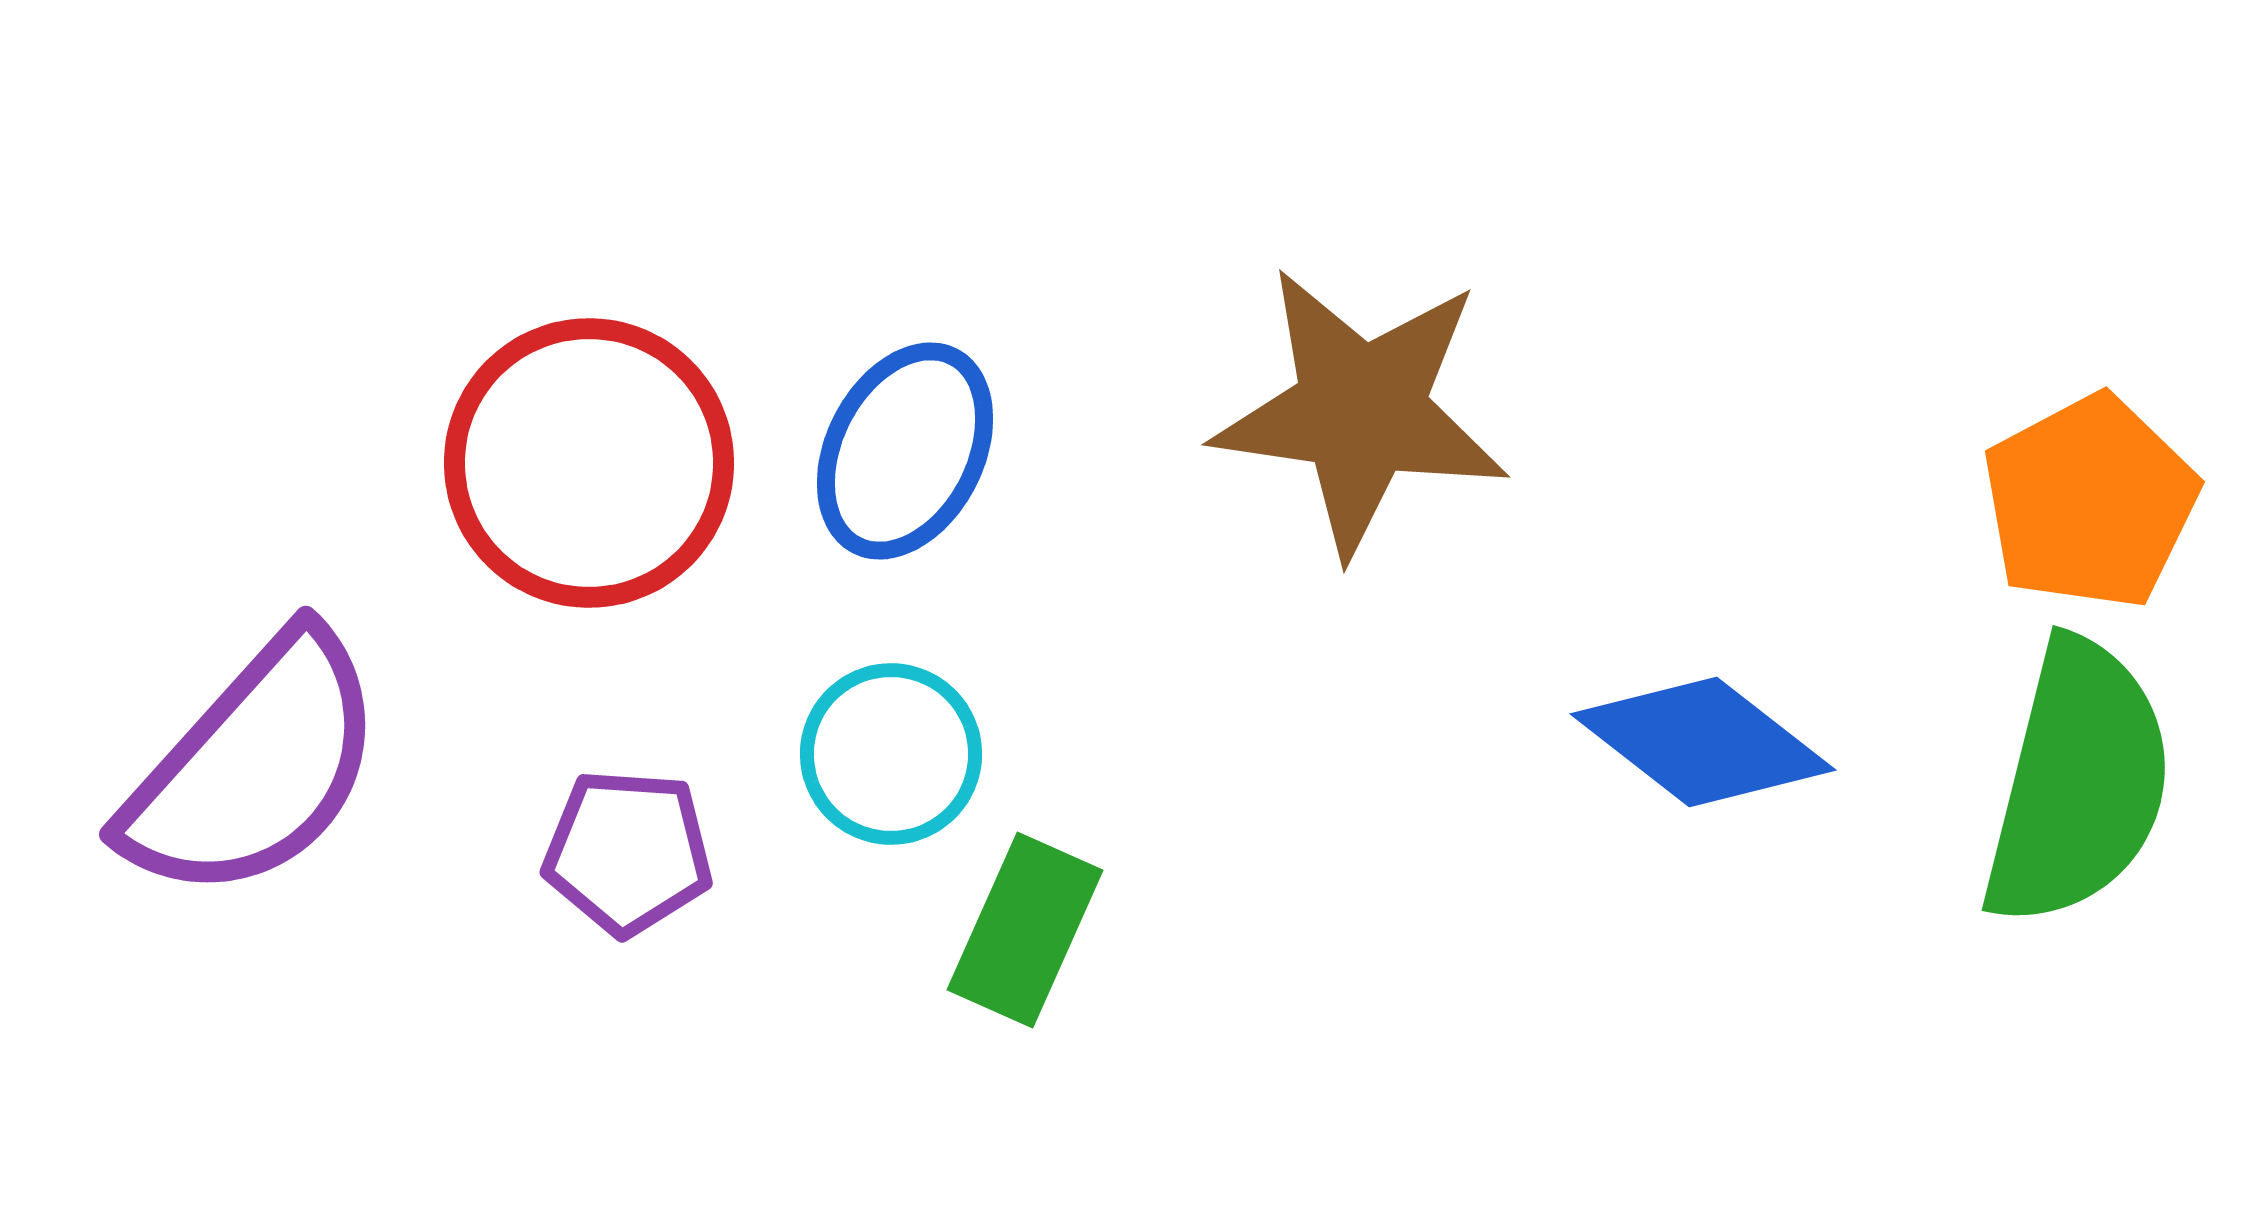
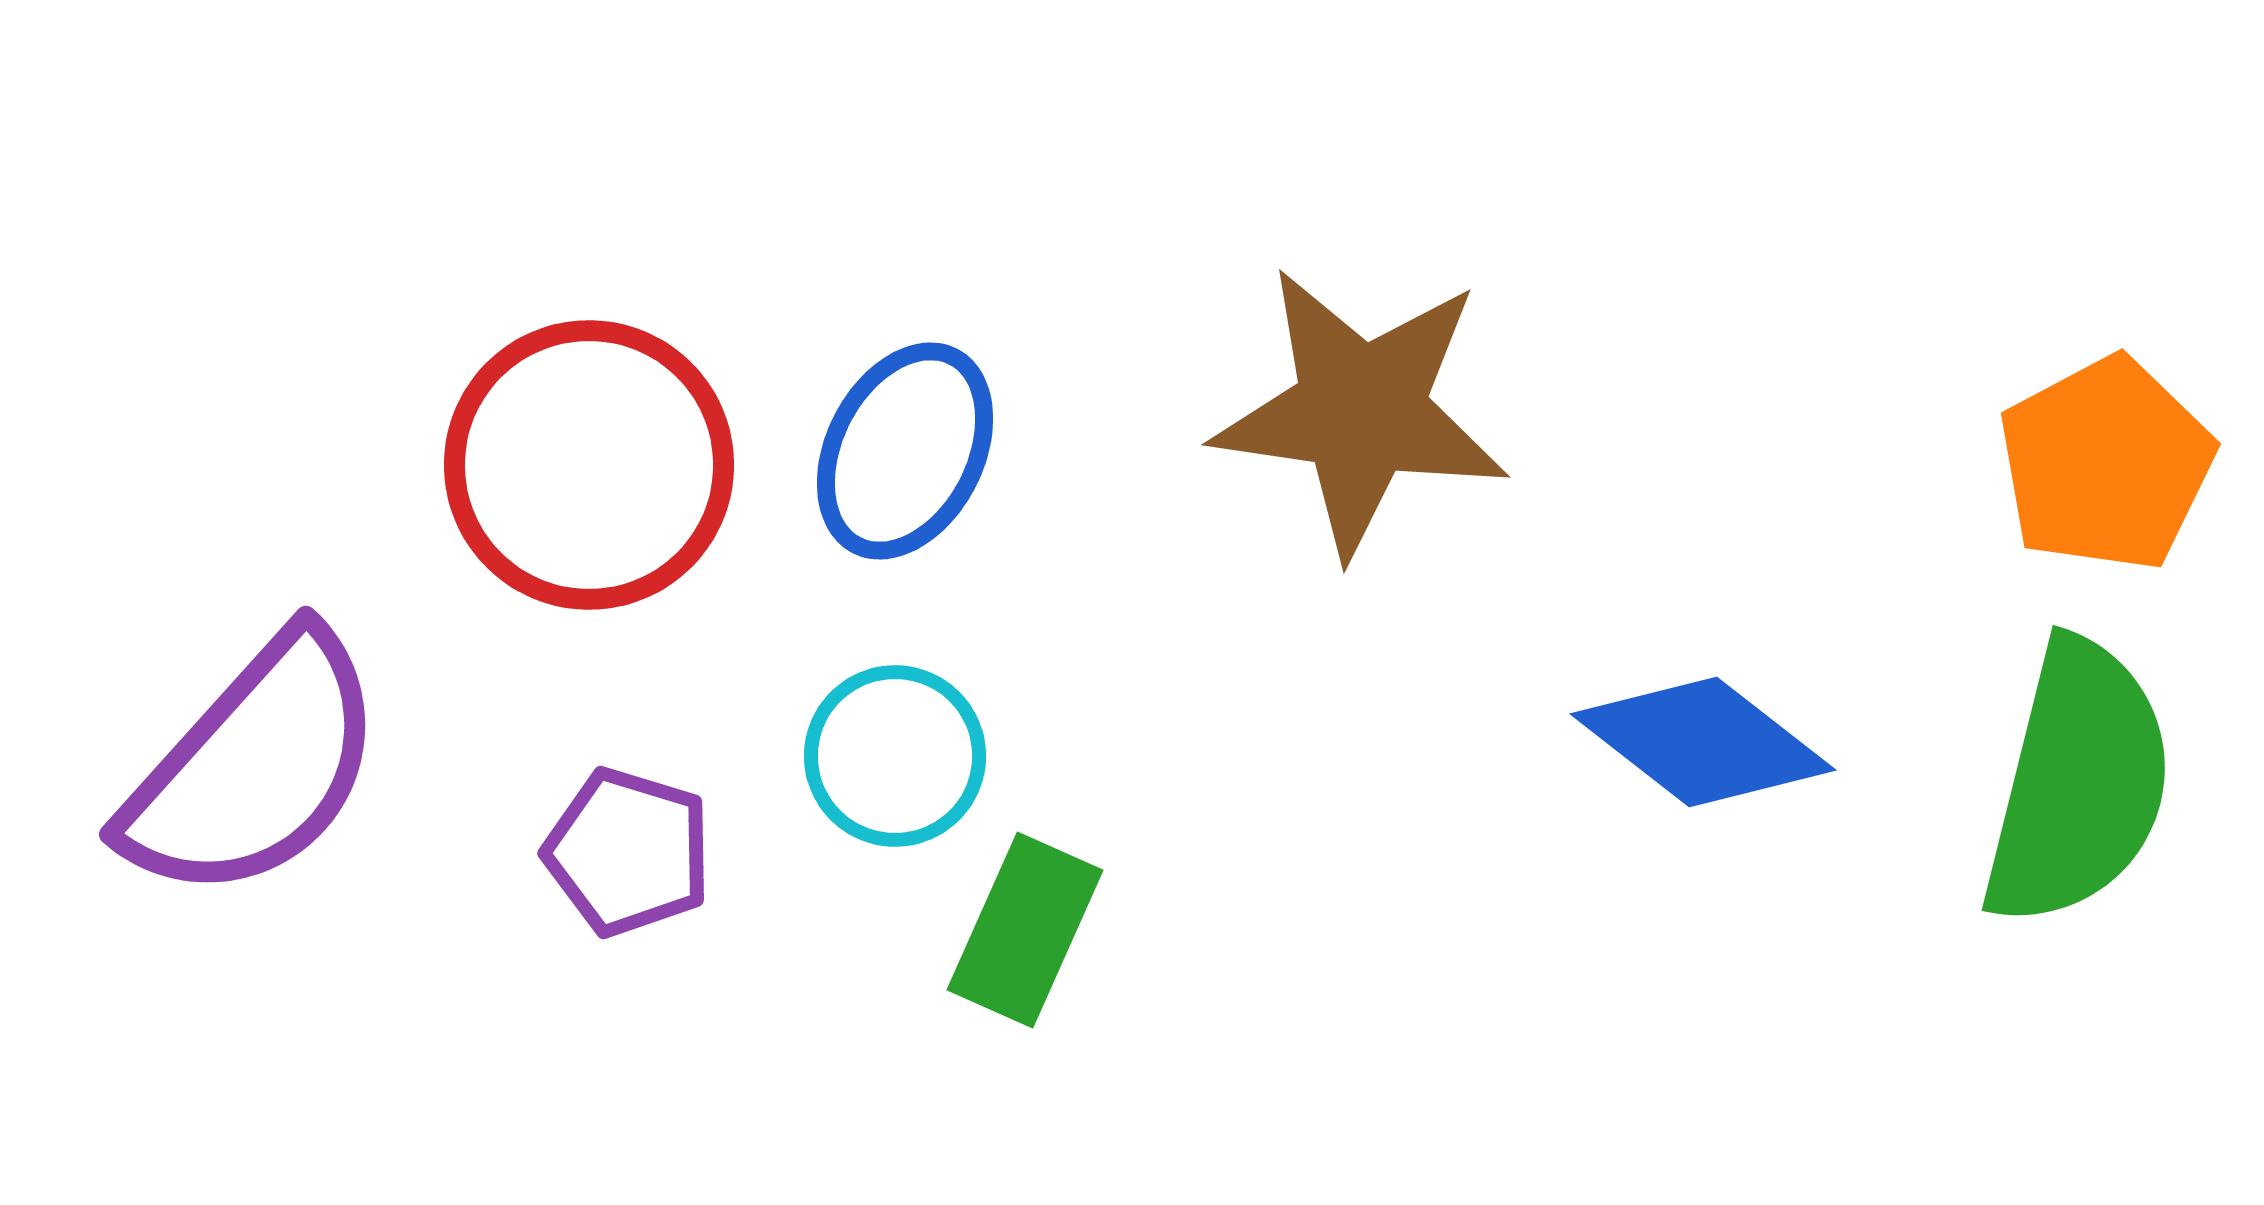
red circle: moved 2 px down
orange pentagon: moved 16 px right, 38 px up
cyan circle: moved 4 px right, 2 px down
purple pentagon: rotated 13 degrees clockwise
